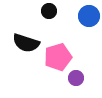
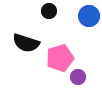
pink pentagon: moved 2 px right, 1 px down
purple circle: moved 2 px right, 1 px up
